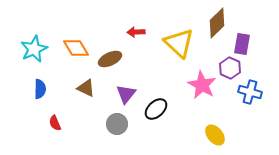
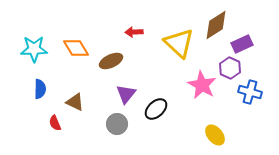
brown diamond: moved 1 px left, 2 px down; rotated 12 degrees clockwise
red arrow: moved 2 px left
purple rectangle: rotated 55 degrees clockwise
cyan star: rotated 24 degrees clockwise
brown ellipse: moved 1 px right, 2 px down
brown triangle: moved 11 px left, 14 px down
